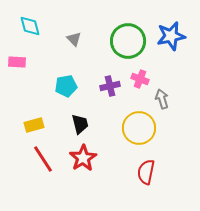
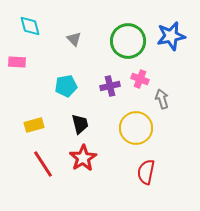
yellow circle: moved 3 px left
red line: moved 5 px down
